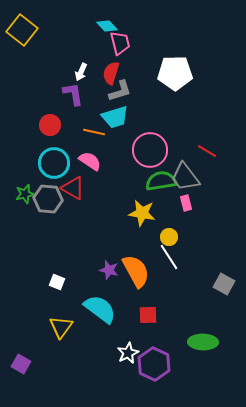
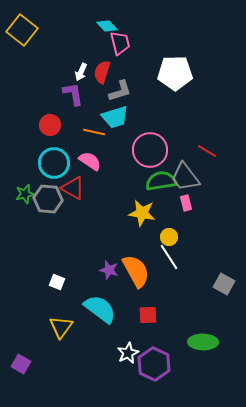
red semicircle: moved 9 px left, 1 px up
